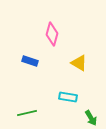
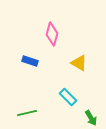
cyan rectangle: rotated 36 degrees clockwise
